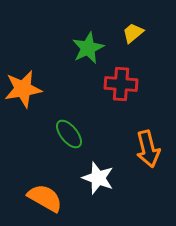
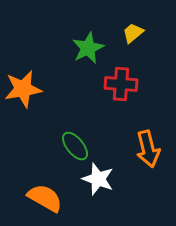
green ellipse: moved 6 px right, 12 px down
white star: moved 1 px down
